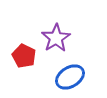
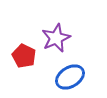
purple star: rotated 8 degrees clockwise
